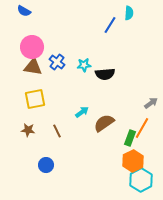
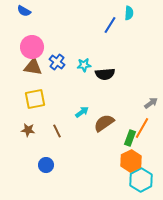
orange hexagon: moved 2 px left
